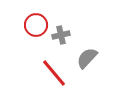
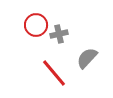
gray cross: moved 2 px left, 1 px up
